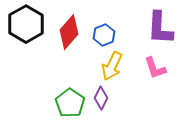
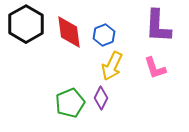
purple L-shape: moved 2 px left, 2 px up
red diamond: rotated 48 degrees counterclockwise
green pentagon: rotated 16 degrees clockwise
